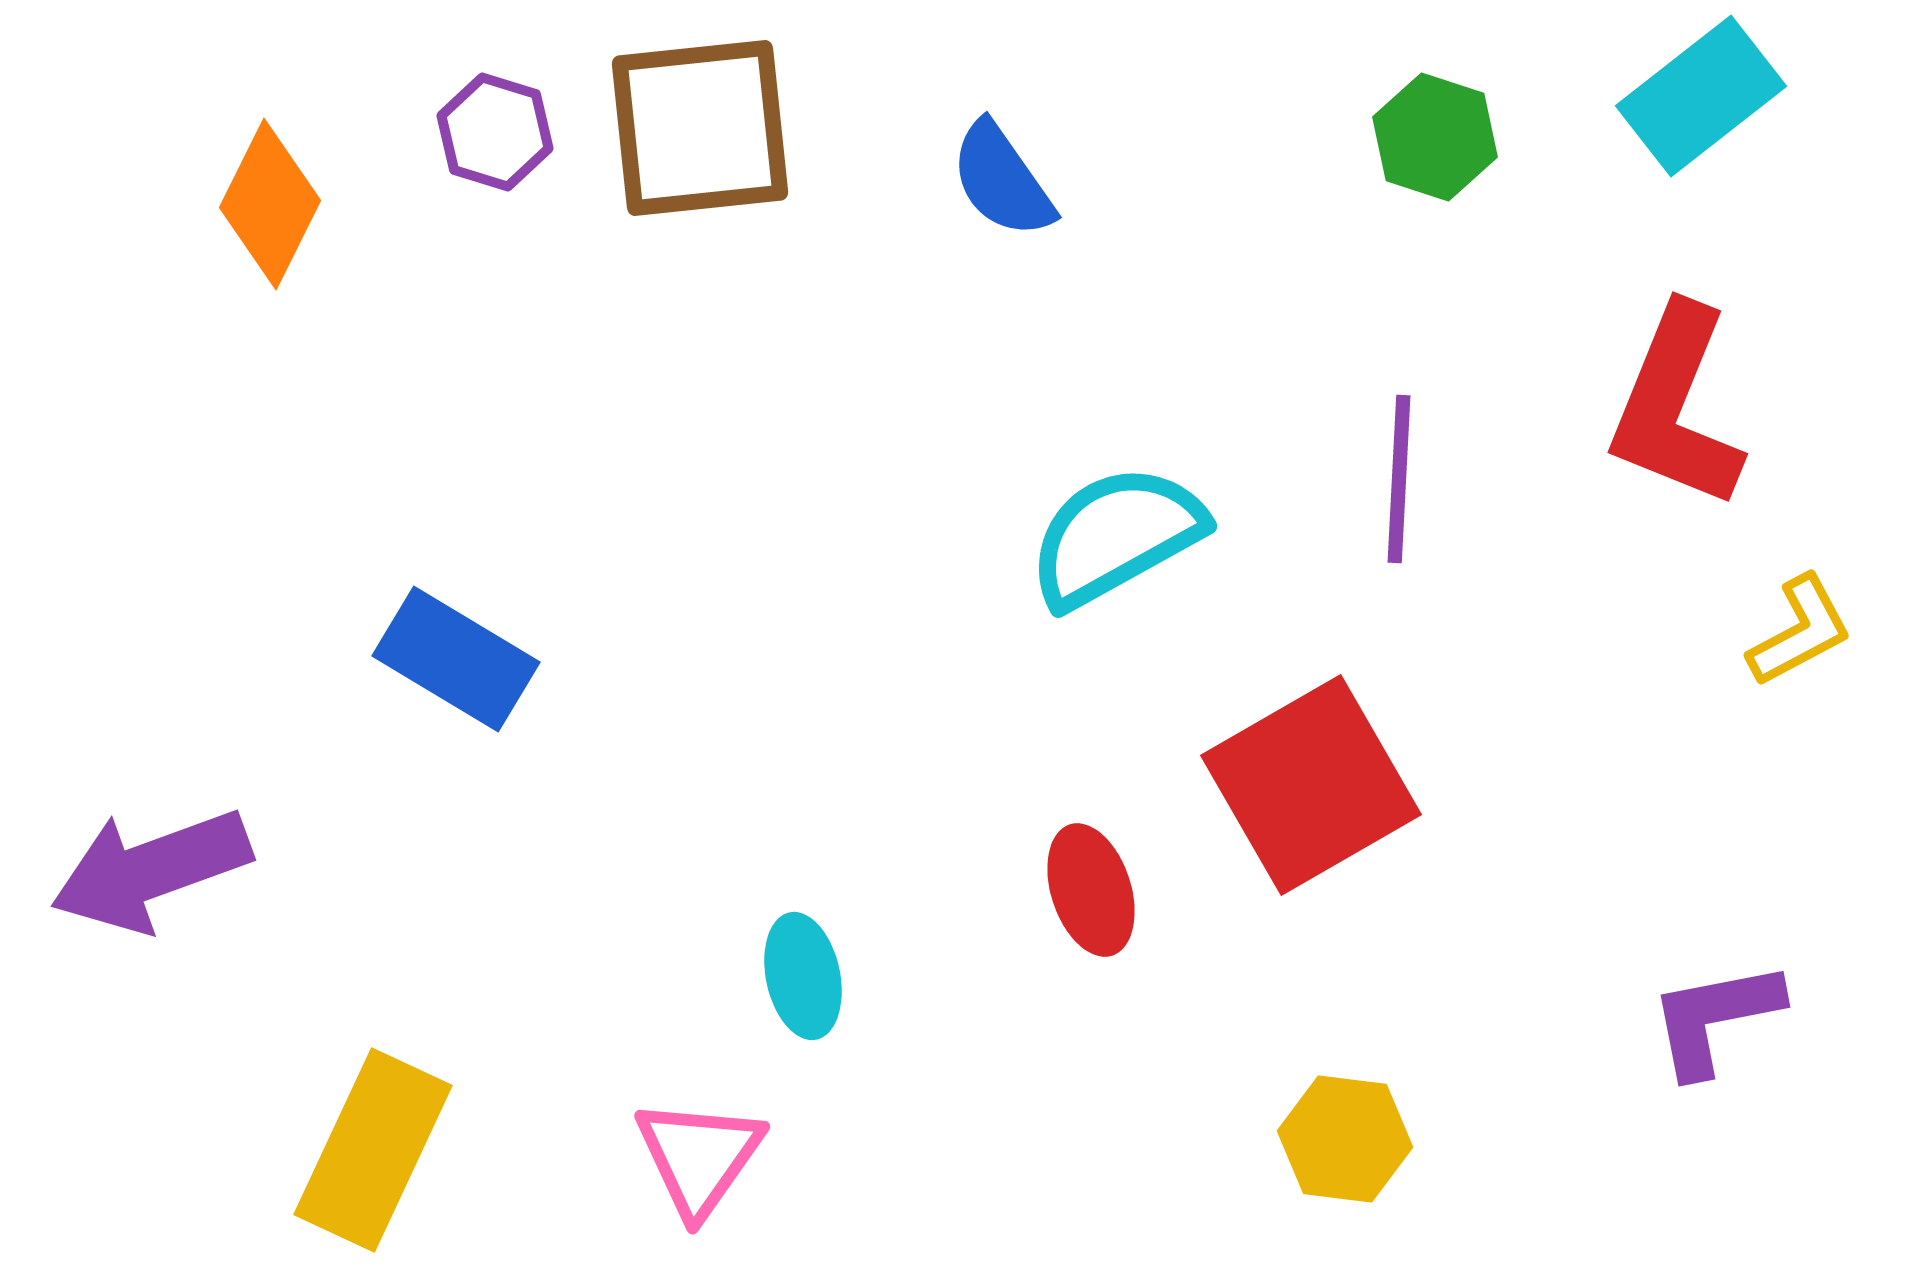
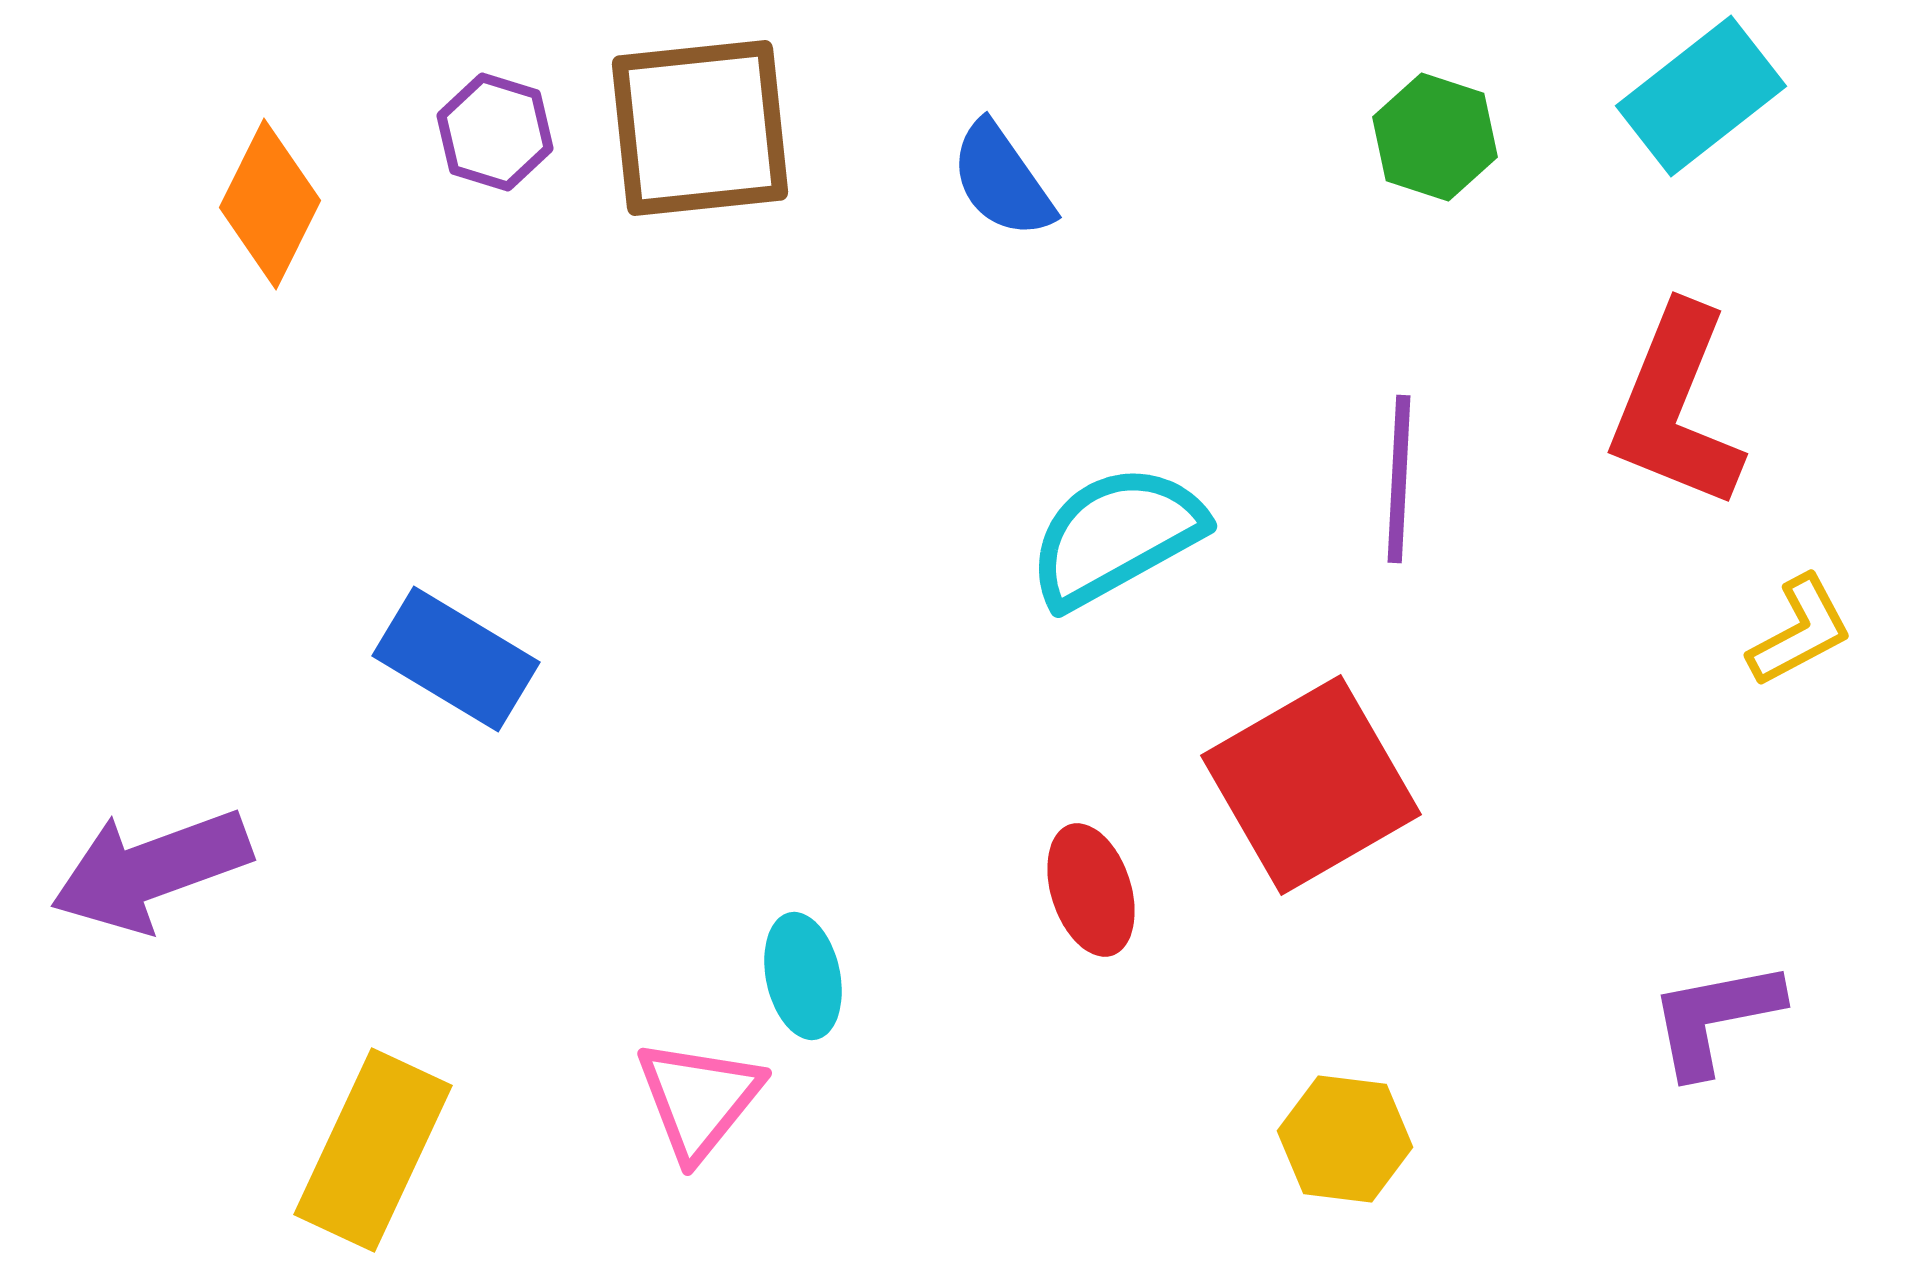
pink triangle: moved 58 px up; rotated 4 degrees clockwise
